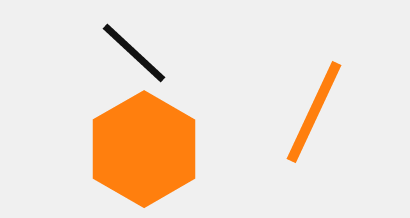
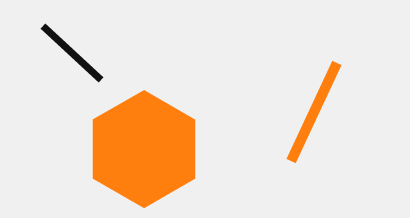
black line: moved 62 px left
